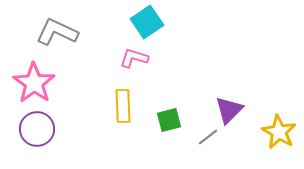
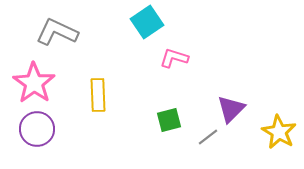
pink L-shape: moved 40 px right
yellow rectangle: moved 25 px left, 11 px up
purple triangle: moved 2 px right, 1 px up
